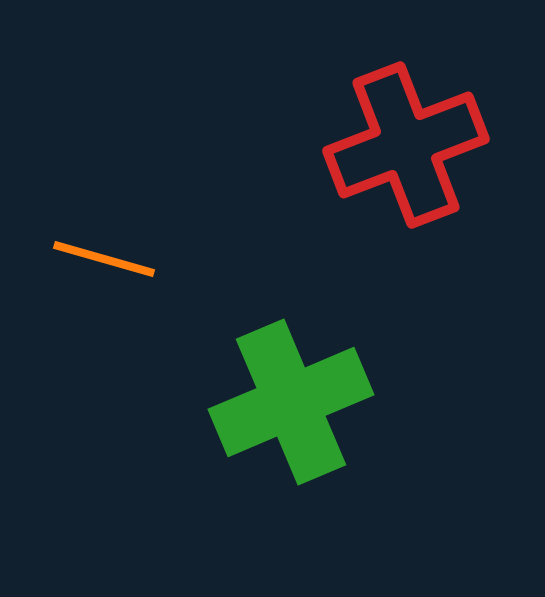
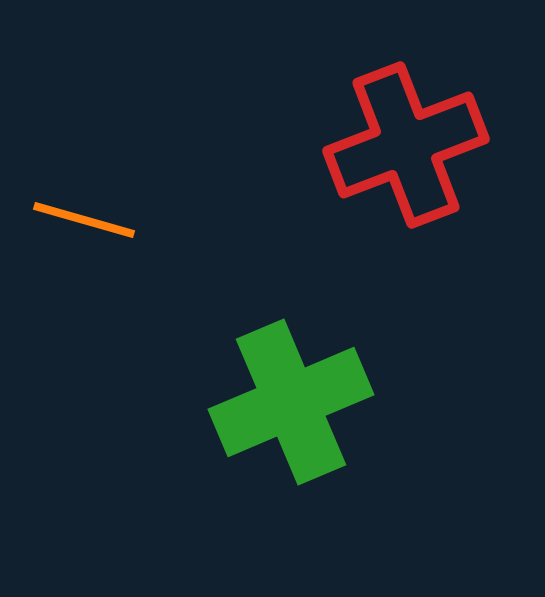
orange line: moved 20 px left, 39 px up
